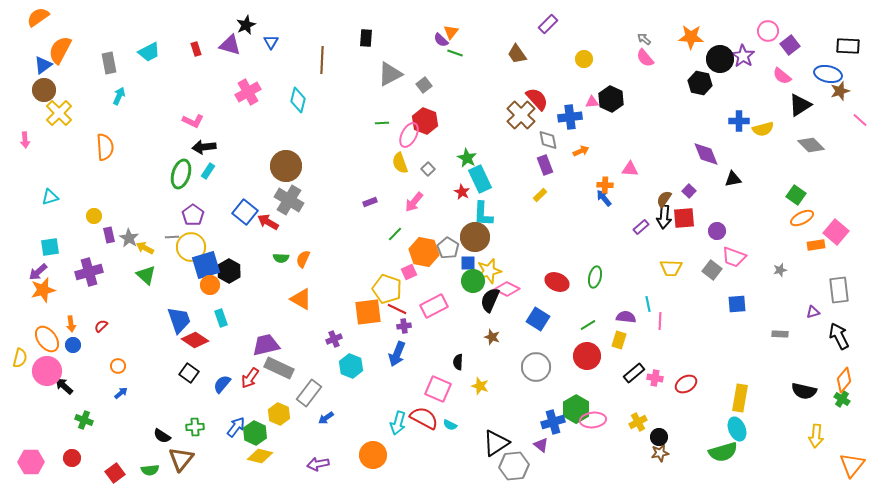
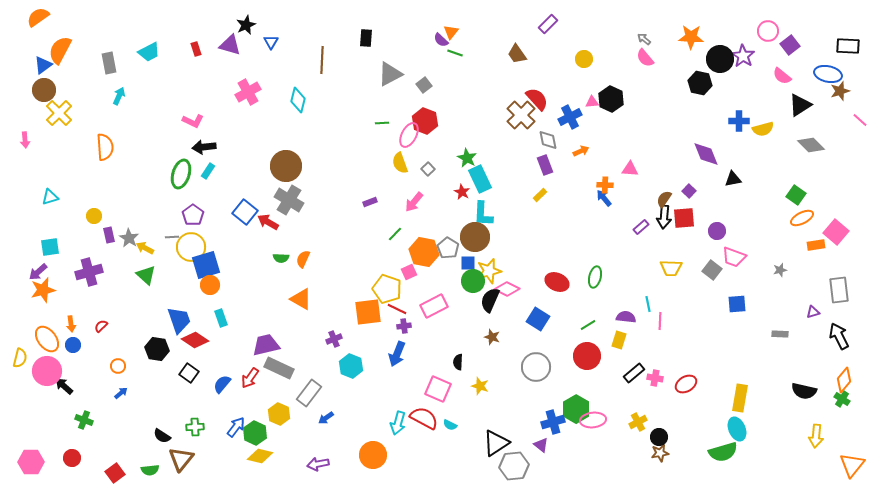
blue cross at (570, 117): rotated 20 degrees counterclockwise
black hexagon at (229, 271): moved 72 px left, 78 px down; rotated 20 degrees counterclockwise
